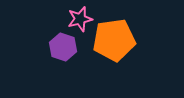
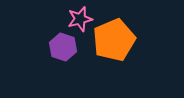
orange pentagon: rotated 15 degrees counterclockwise
